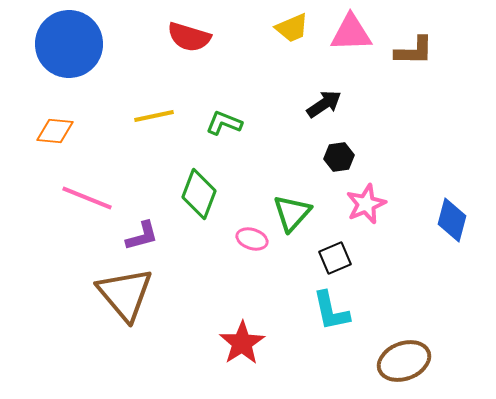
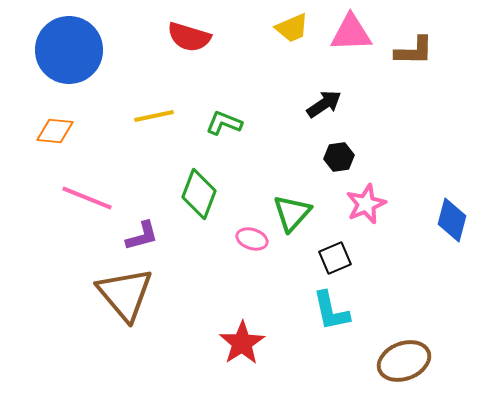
blue circle: moved 6 px down
